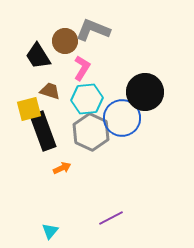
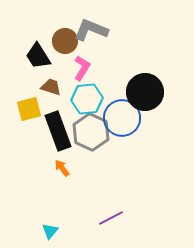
gray L-shape: moved 2 px left
brown trapezoid: moved 1 px right, 4 px up
black rectangle: moved 15 px right
orange arrow: rotated 102 degrees counterclockwise
